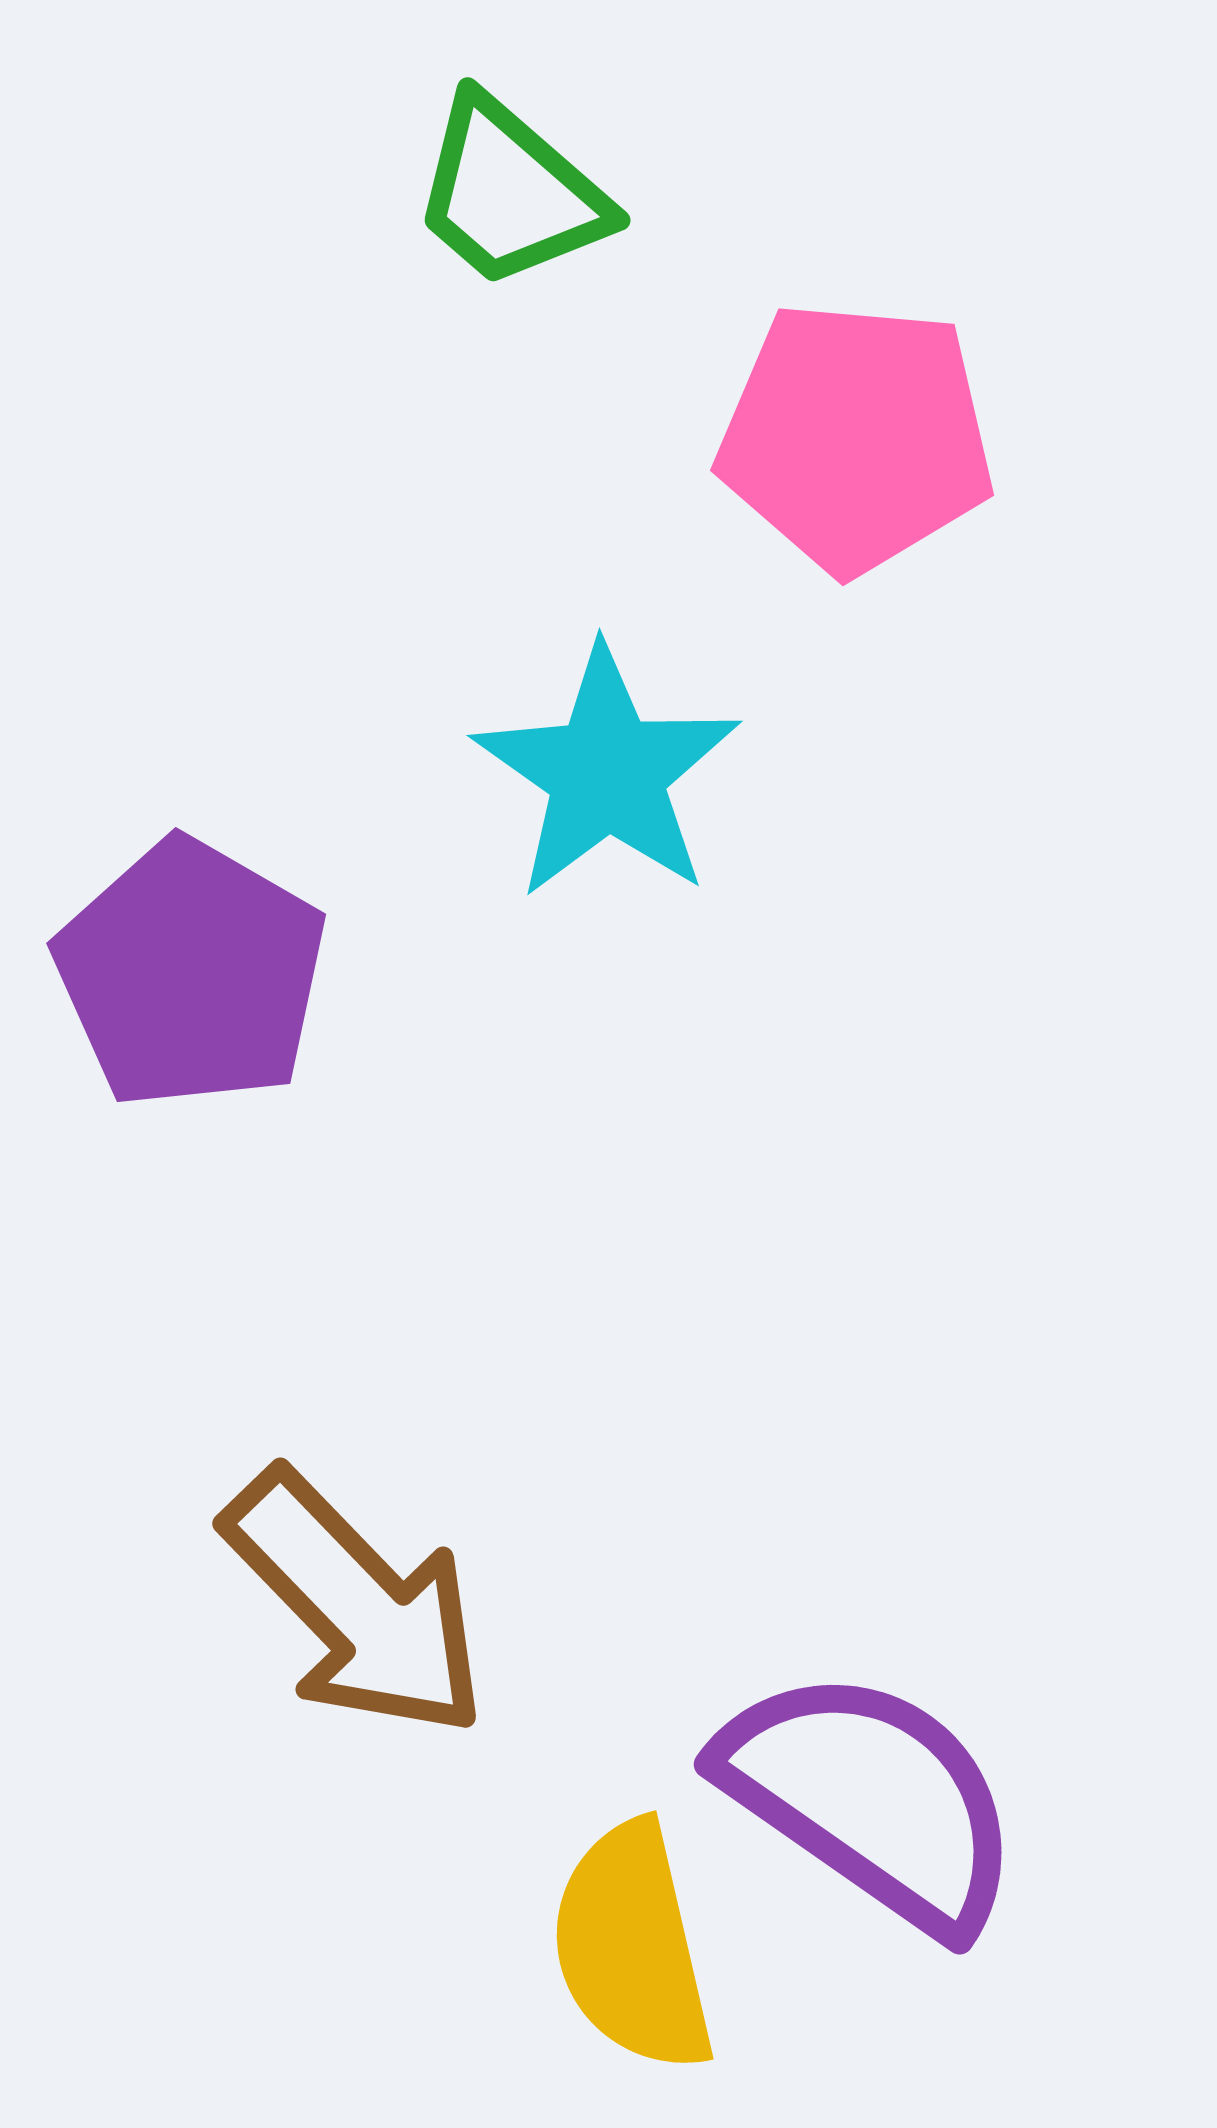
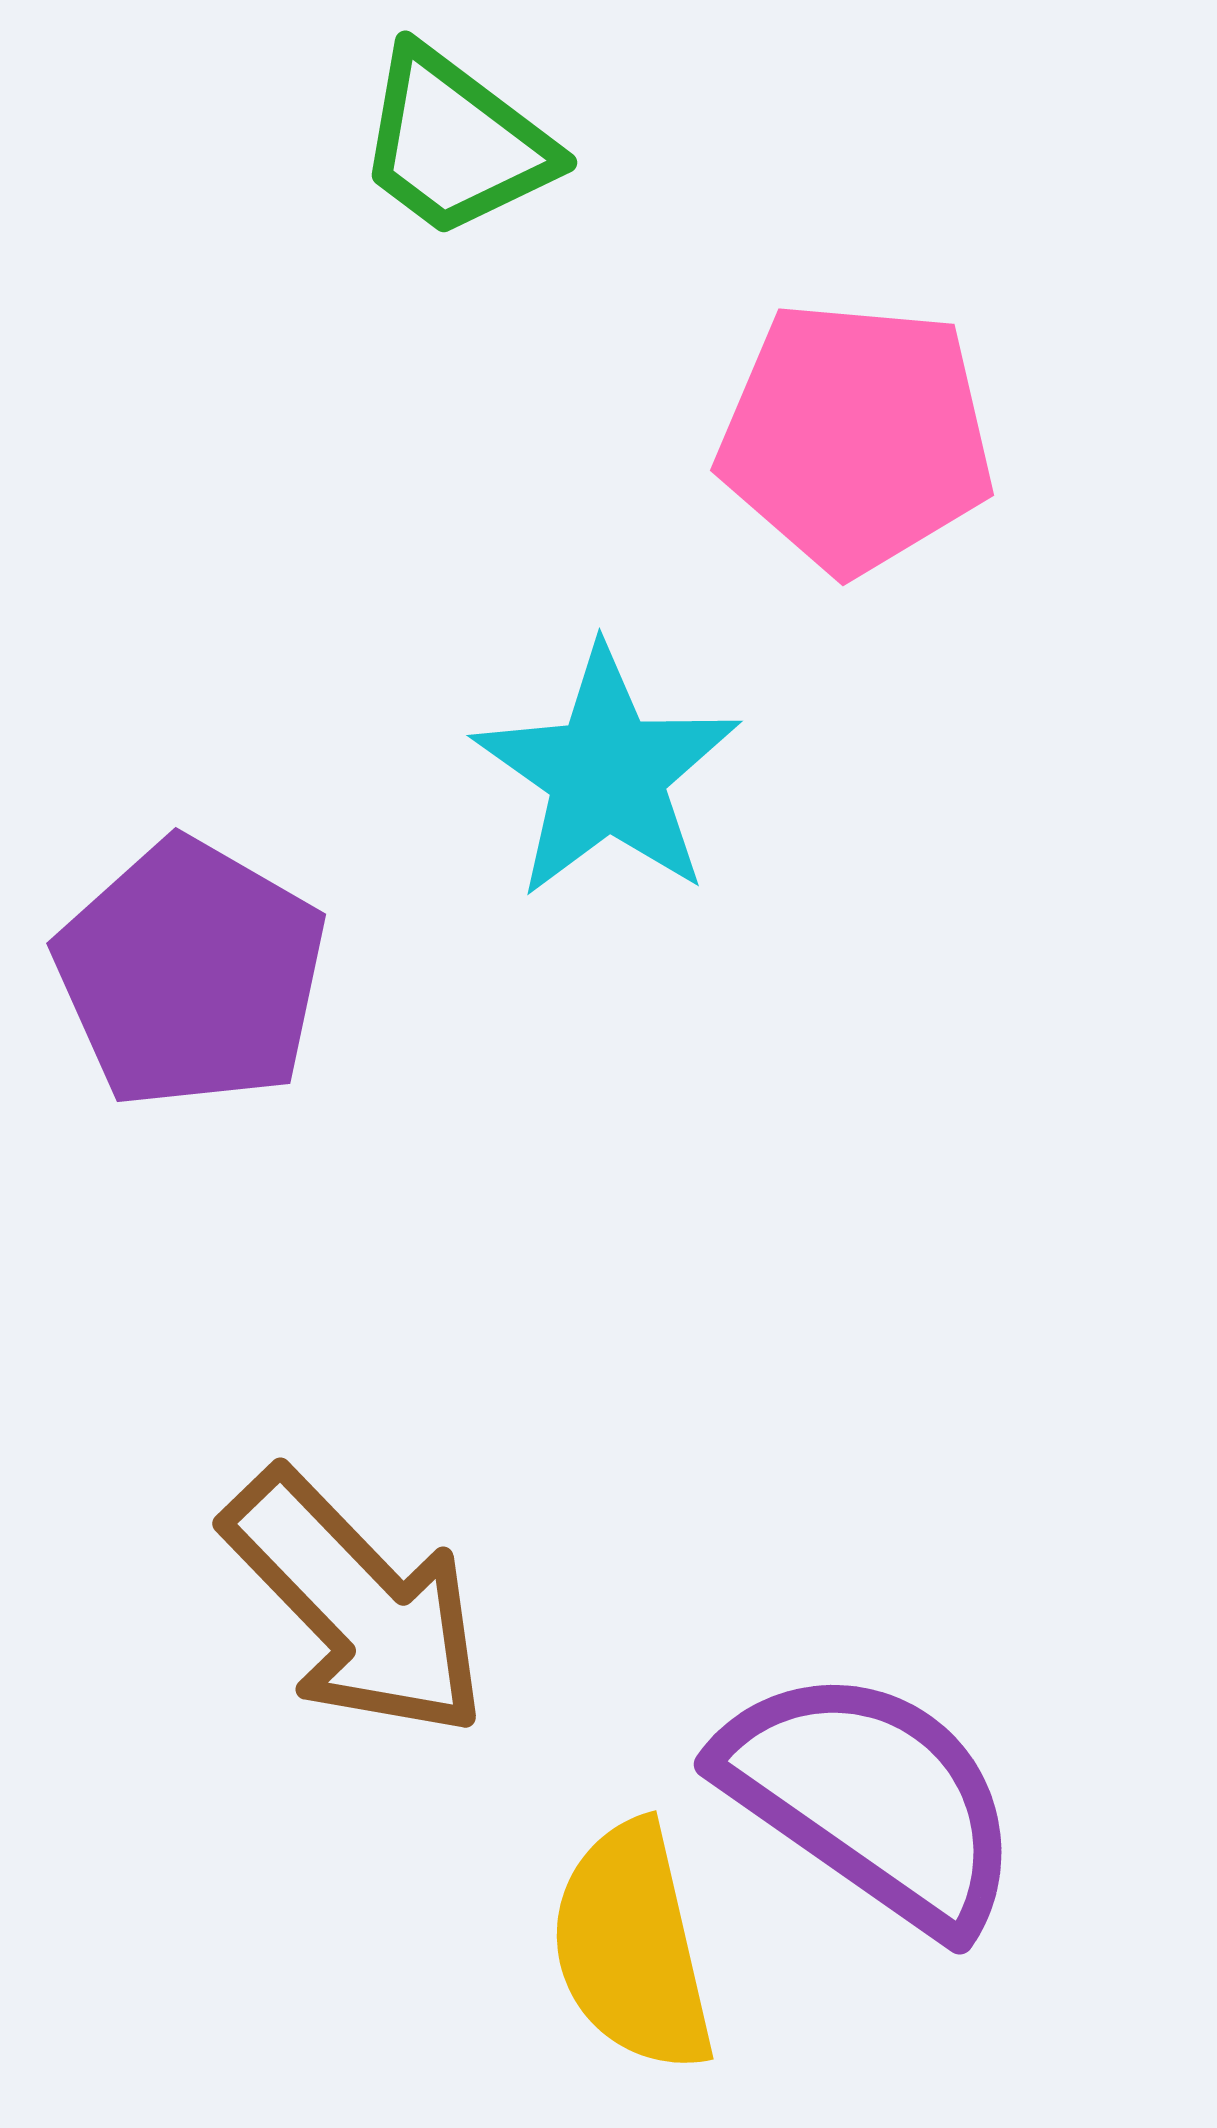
green trapezoid: moved 55 px left, 50 px up; rotated 4 degrees counterclockwise
